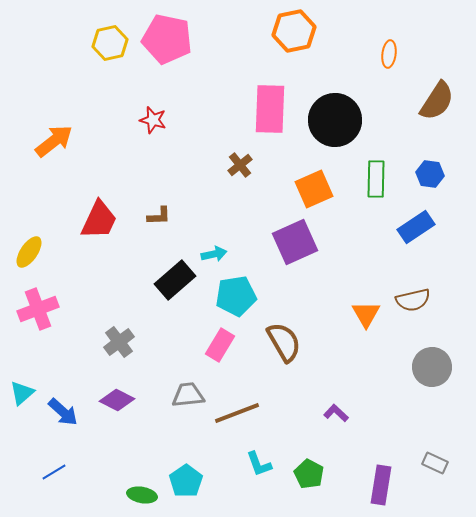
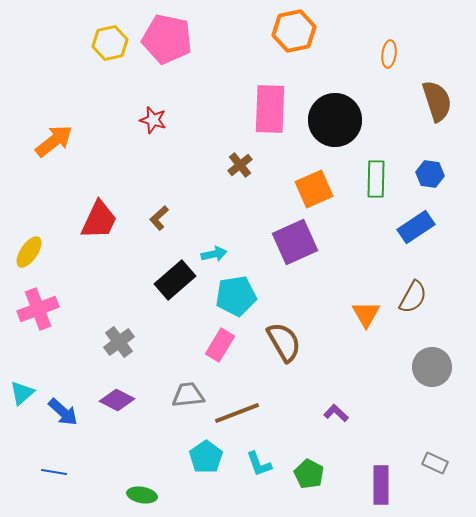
brown semicircle at (437, 101): rotated 51 degrees counterclockwise
brown L-shape at (159, 216): moved 2 px down; rotated 140 degrees clockwise
brown semicircle at (413, 300): moved 3 px up; rotated 48 degrees counterclockwise
blue line at (54, 472): rotated 40 degrees clockwise
cyan pentagon at (186, 481): moved 20 px right, 24 px up
purple rectangle at (381, 485): rotated 9 degrees counterclockwise
